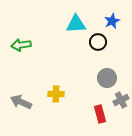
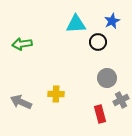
green arrow: moved 1 px right, 1 px up
